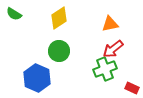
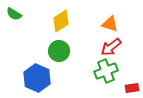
yellow diamond: moved 2 px right, 3 px down
orange triangle: rotated 30 degrees clockwise
red arrow: moved 2 px left, 2 px up
green cross: moved 1 px right, 2 px down
red rectangle: rotated 32 degrees counterclockwise
